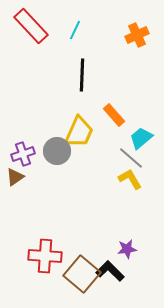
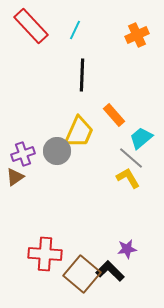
yellow L-shape: moved 2 px left, 1 px up
red cross: moved 2 px up
